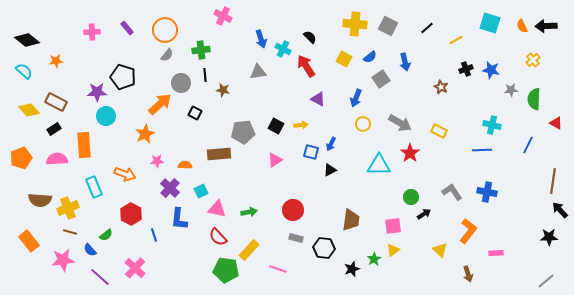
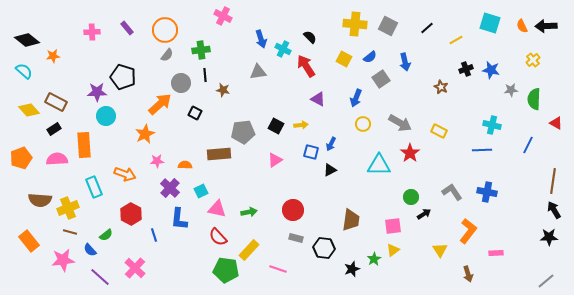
orange star at (56, 61): moved 3 px left, 5 px up
black arrow at (560, 210): moved 6 px left; rotated 12 degrees clockwise
yellow triangle at (440, 250): rotated 14 degrees clockwise
